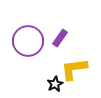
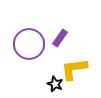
purple circle: moved 1 px right, 3 px down
black star: rotated 21 degrees counterclockwise
